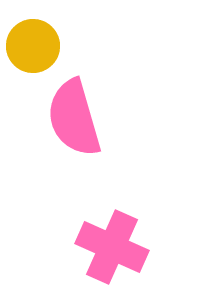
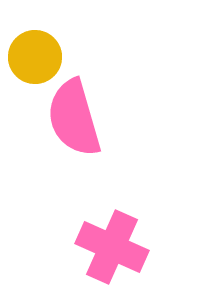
yellow circle: moved 2 px right, 11 px down
